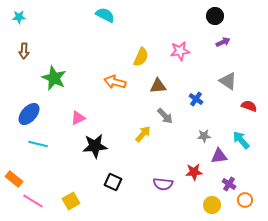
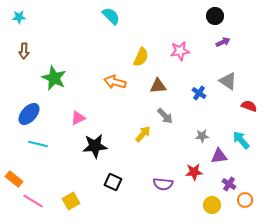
cyan semicircle: moved 6 px right, 1 px down; rotated 18 degrees clockwise
blue cross: moved 3 px right, 6 px up
gray star: moved 2 px left
